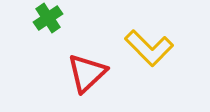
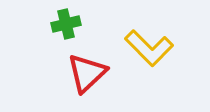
green cross: moved 18 px right, 6 px down; rotated 20 degrees clockwise
